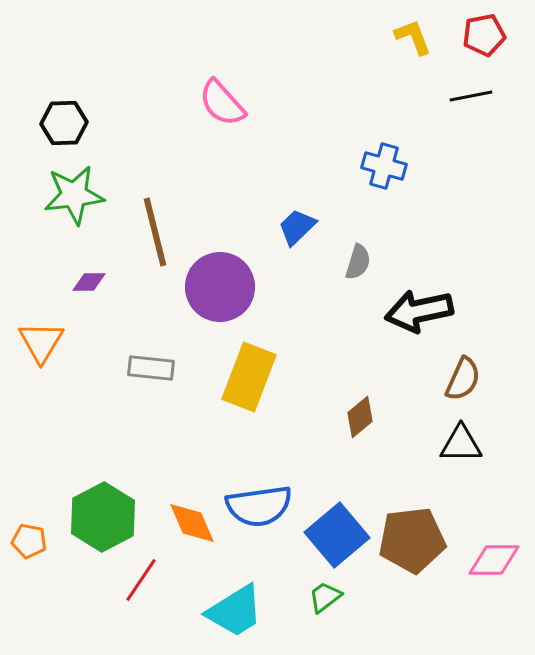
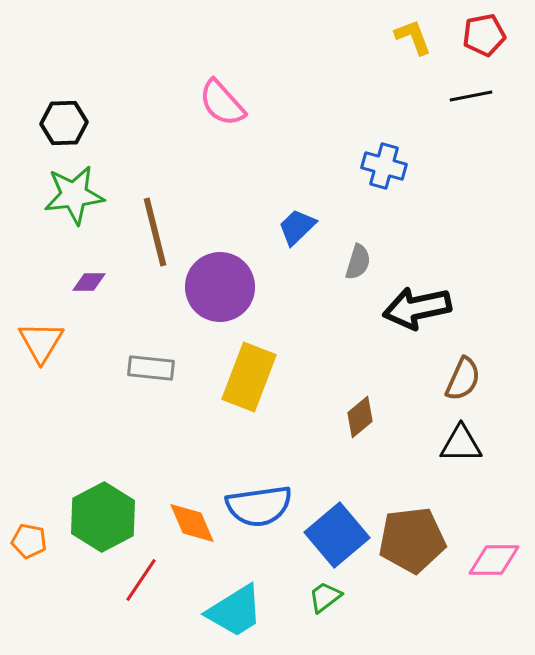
black arrow: moved 2 px left, 3 px up
